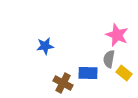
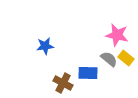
pink star: rotated 10 degrees counterclockwise
gray semicircle: rotated 120 degrees clockwise
yellow rectangle: moved 2 px right, 15 px up
